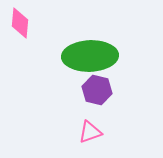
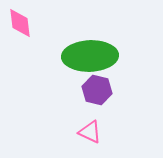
pink diamond: rotated 12 degrees counterclockwise
pink triangle: rotated 45 degrees clockwise
